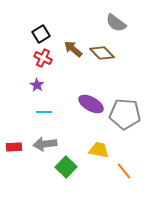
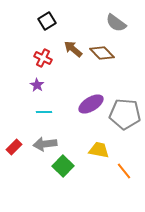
black square: moved 6 px right, 13 px up
purple ellipse: rotated 60 degrees counterclockwise
red rectangle: rotated 42 degrees counterclockwise
green square: moved 3 px left, 1 px up
